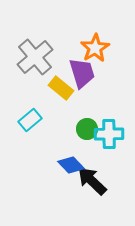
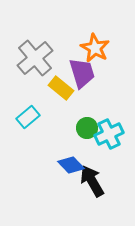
orange star: rotated 12 degrees counterclockwise
gray cross: moved 1 px down
cyan rectangle: moved 2 px left, 3 px up
green circle: moved 1 px up
cyan cross: rotated 24 degrees counterclockwise
black arrow: rotated 16 degrees clockwise
